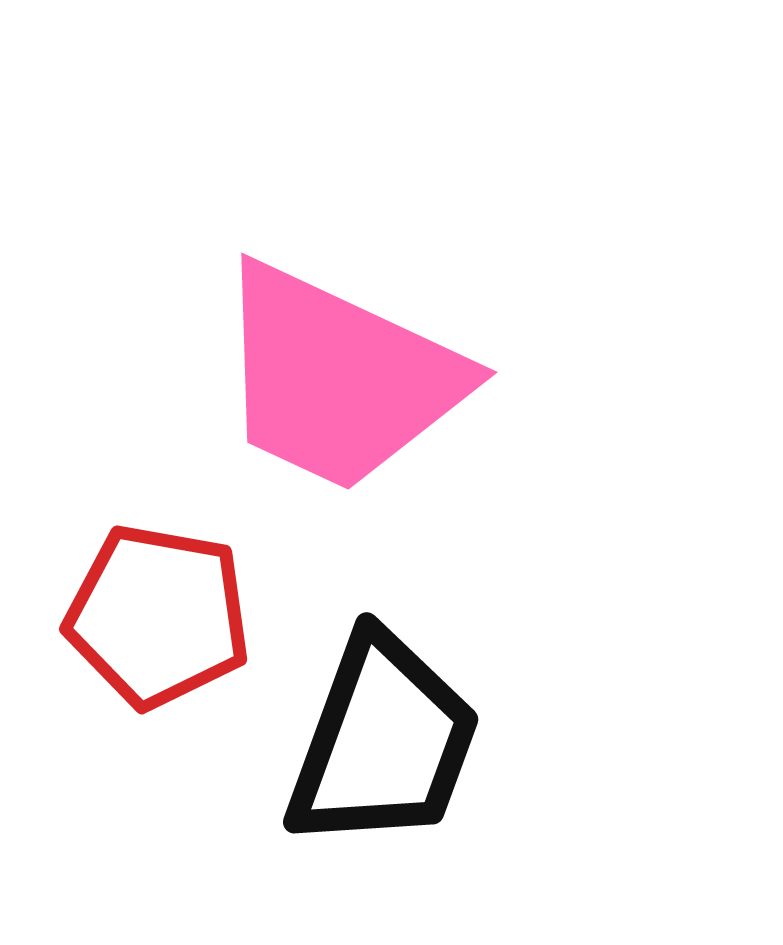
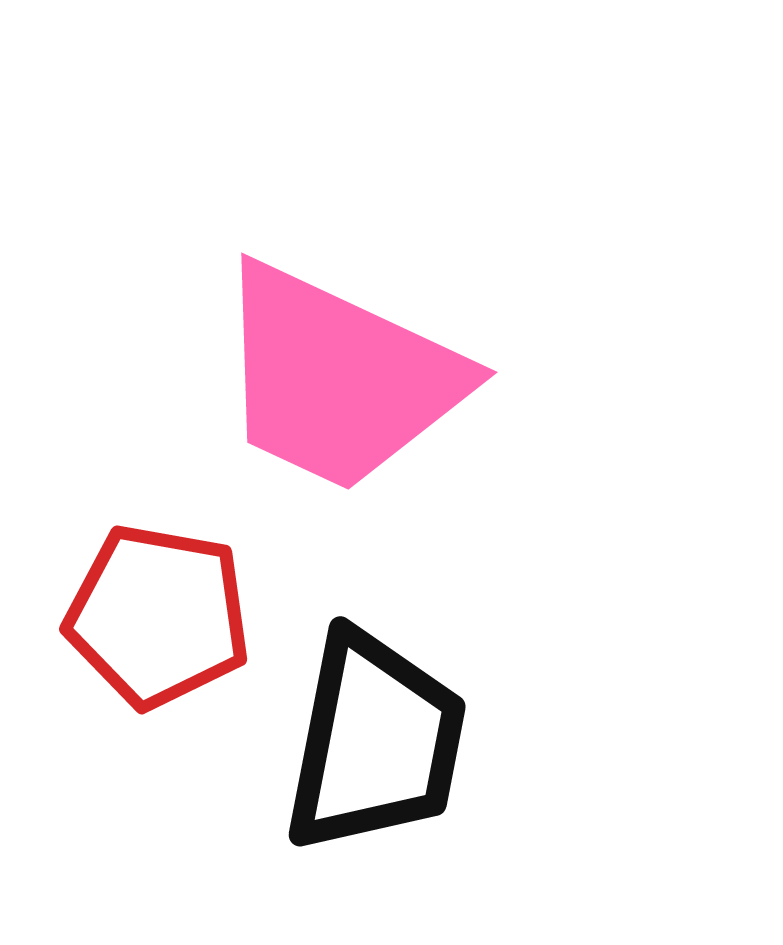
black trapezoid: moved 8 px left; rotated 9 degrees counterclockwise
